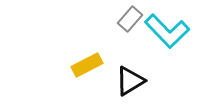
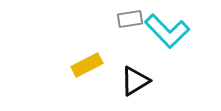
gray rectangle: rotated 40 degrees clockwise
black triangle: moved 5 px right
